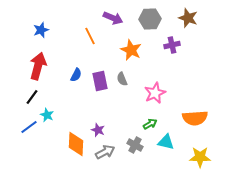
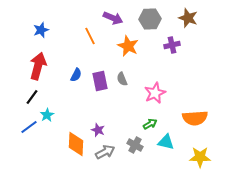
orange star: moved 3 px left, 4 px up
cyan star: rotated 16 degrees clockwise
